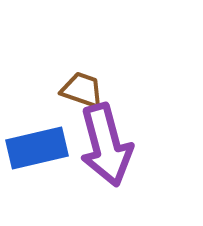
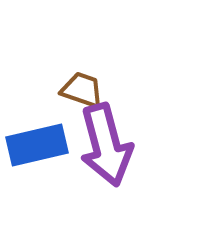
blue rectangle: moved 3 px up
